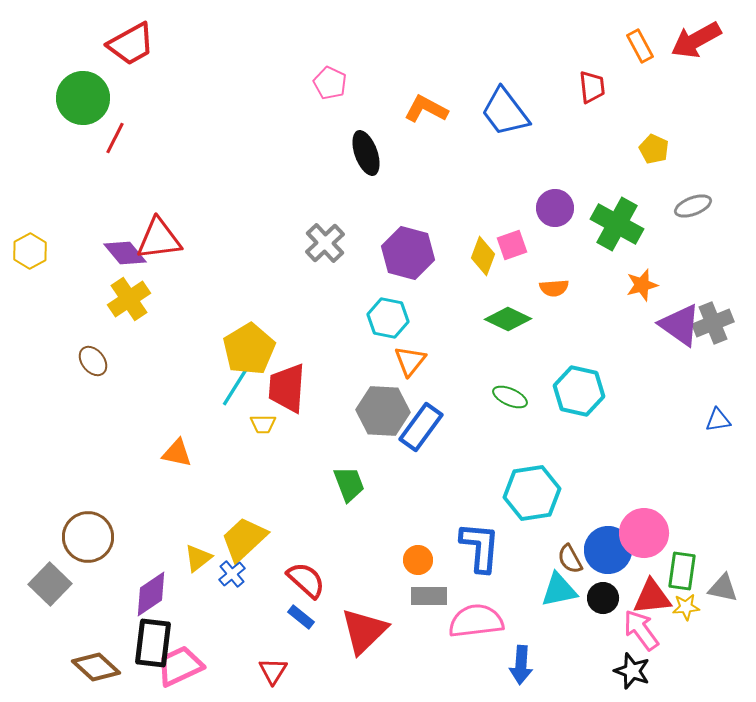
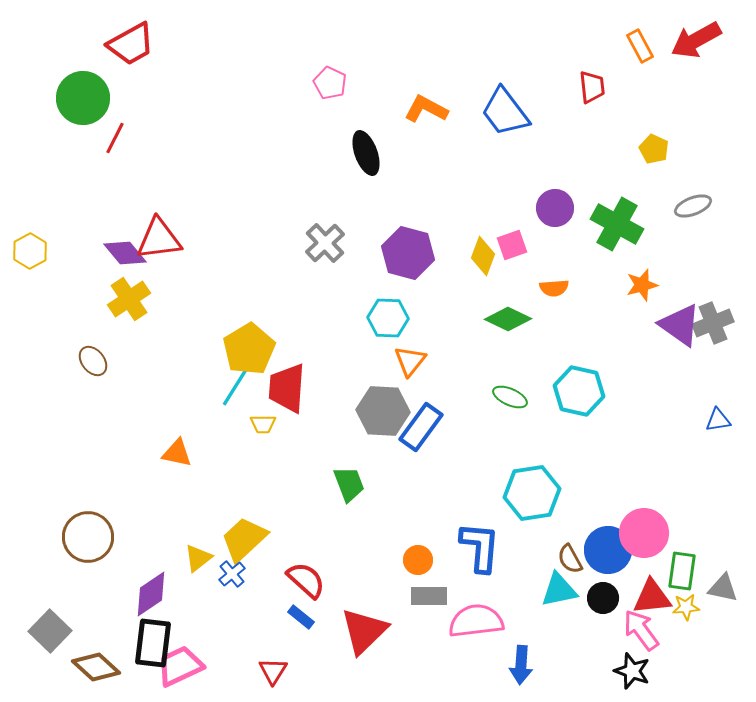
cyan hexagon at (388, 318): rotated 9 degrees counterclockwise
gray square at (50, 584): moved 47 px down
